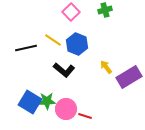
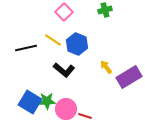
pink square: moved 7 px left
